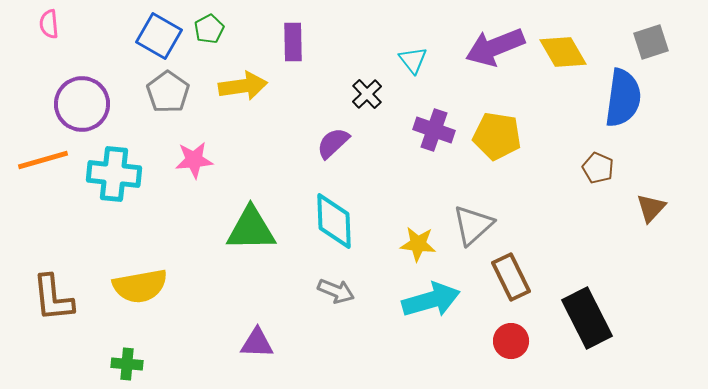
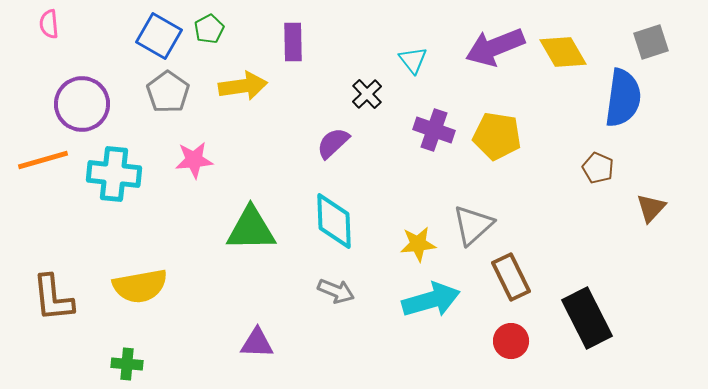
yellow star: rotated 12 degrees counterclockwise
